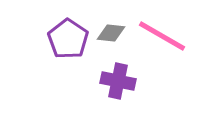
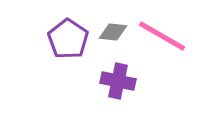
gray diamond: moved 2 px right, 1 px up
